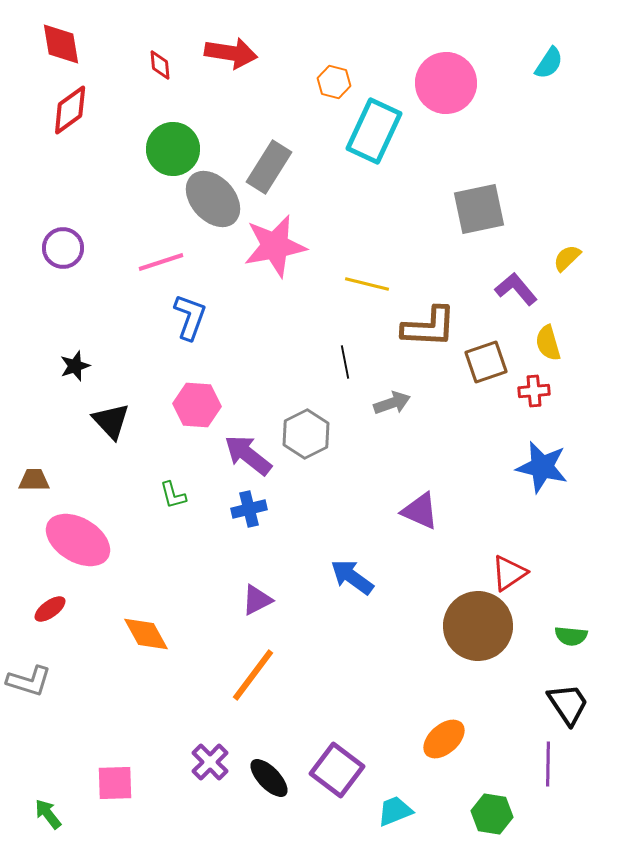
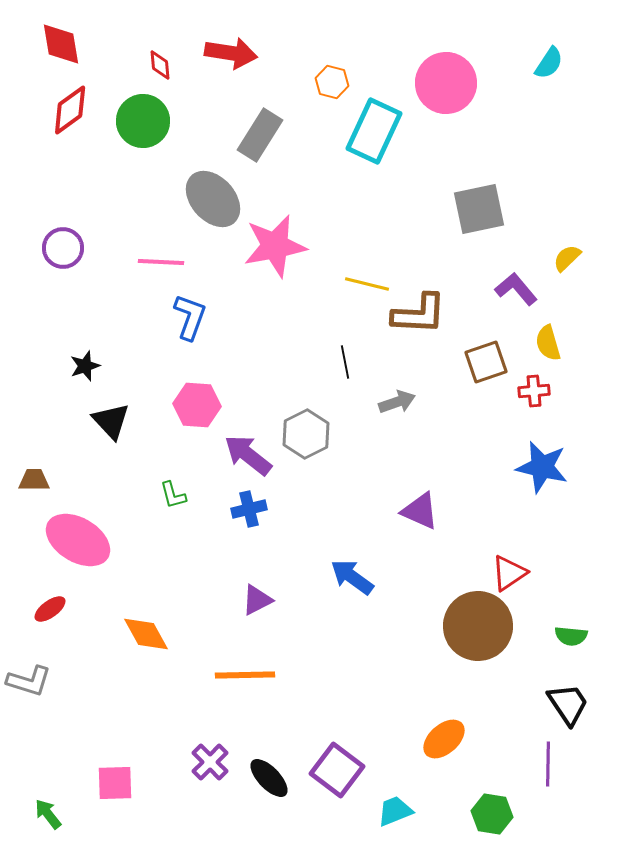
orange hexagon at (334, 82): moved 2 px left
green circle at (173, 149): moved 30 px left, 28 px up
gray rectangle at (269, 167): moved 9 px left, 32 px up
pink line at (161, 262): rotated 21 degrees clockwise
brown L-shape at (429, 327): moved 10 px left, 13 px up
black star at (75, 366): moved 10 px right
gray arrow at (392, 403): moved 5 px right, 1 px up
orange line at (253, 675): moved 8 px left; rotated 52 degrees clockwise
